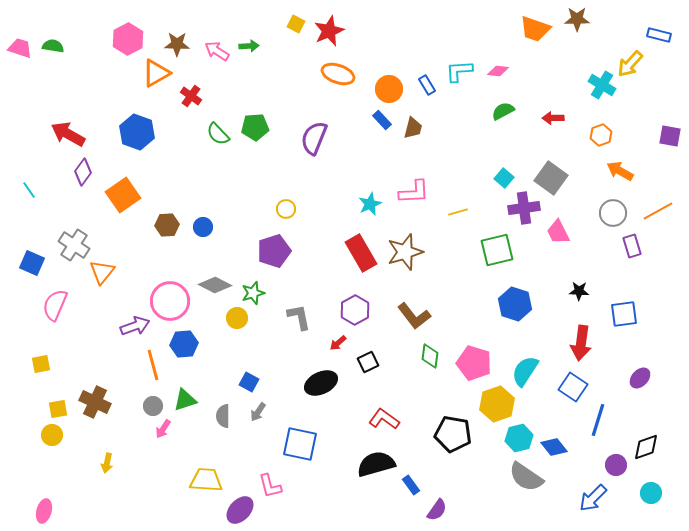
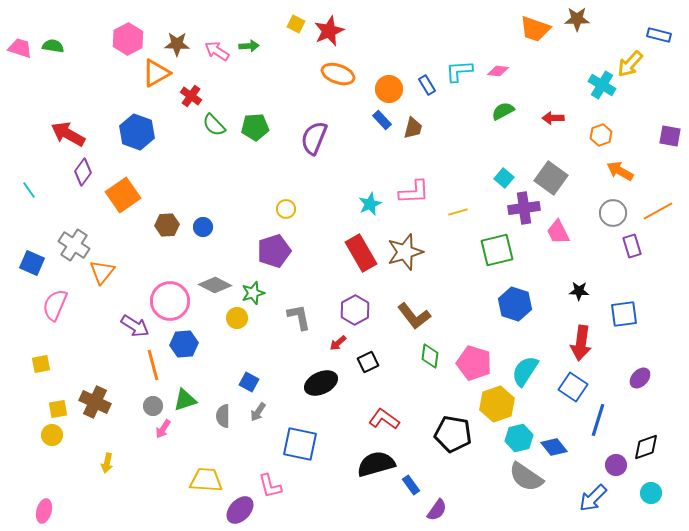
green semicircle at (218, 134): moved 4 px left, 9 px up
purple arrow at (135, 326): rotated 52 degrees clockwise
